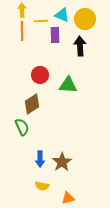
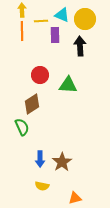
orange triangle: moved 7 px right
